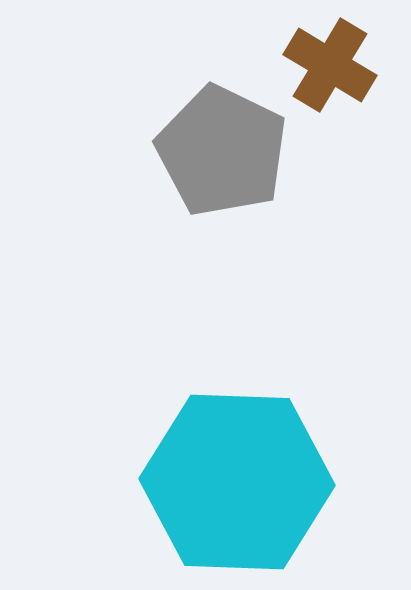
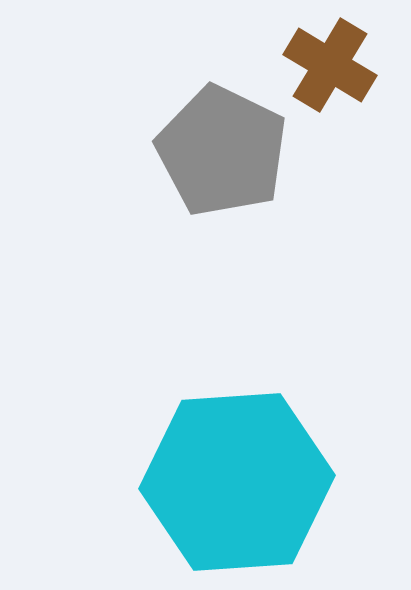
cyan hexagon: rotated 6 degrees counterclockwise
